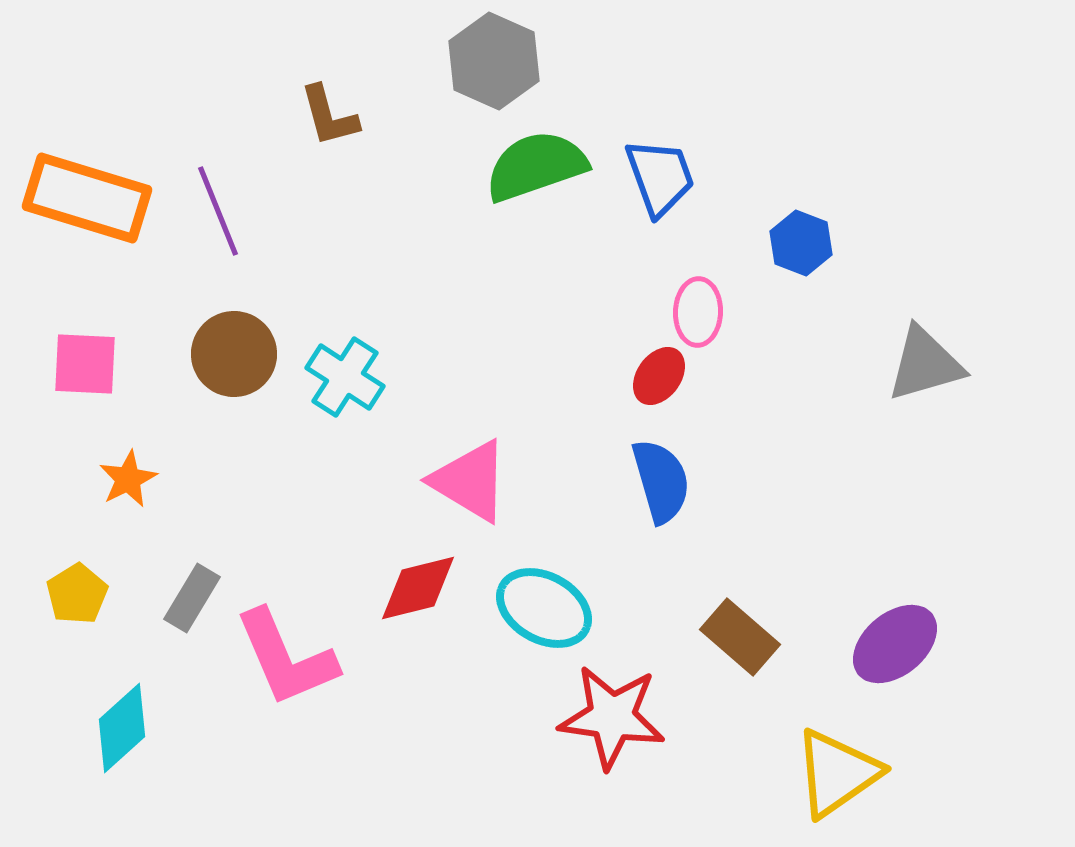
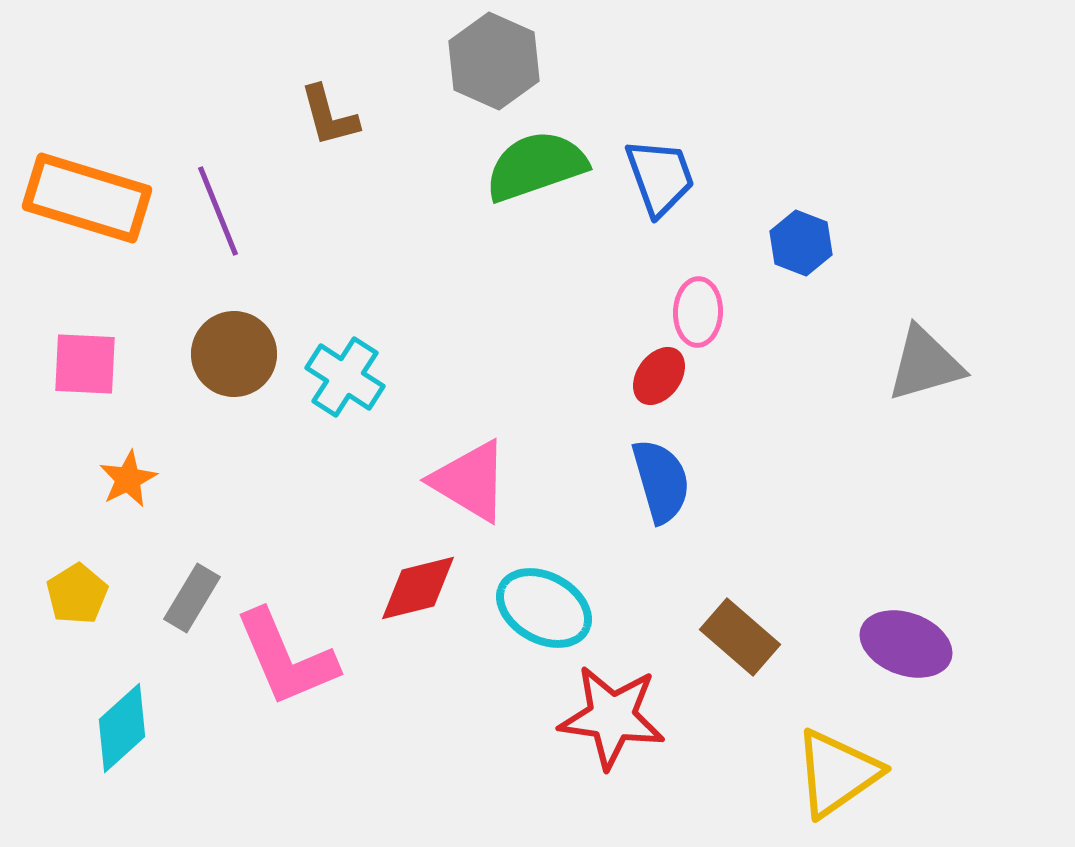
purple ellipse: moved 11 px right; rotated 60 degrees clockwise
